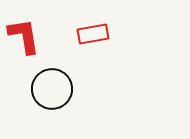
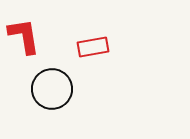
red rectangle: moved 13 px down
